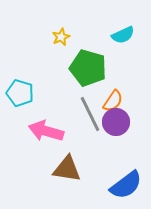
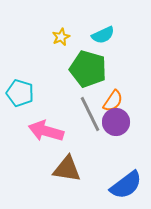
cyan semicircle: moved 20 px left
green pentagon: moved 1 px down
